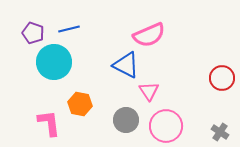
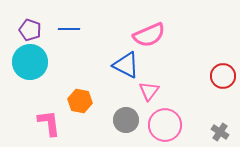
blue line: rotated 15 degrees clockwise
purple pentagon: moved 3 px left, 3 px up
cyan circle: moved 24 px left
red circle: moved 1 px right, 2 px up
pink triangle: rotated 10 degrees clockwise
orange hexagon: moved 3 px up
pink circle: moved 1 px left, 1 px up
